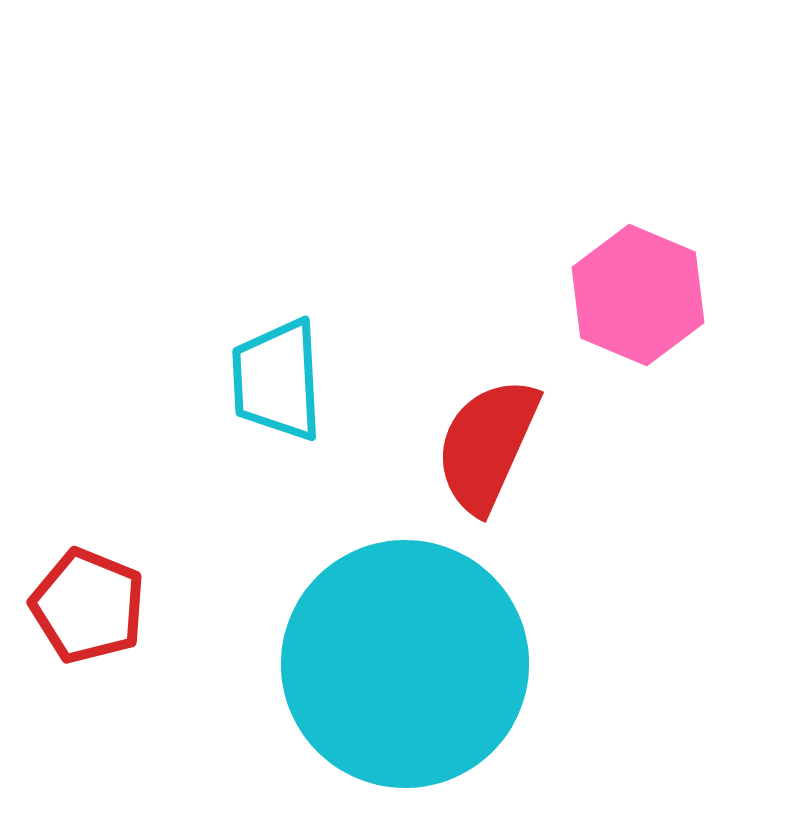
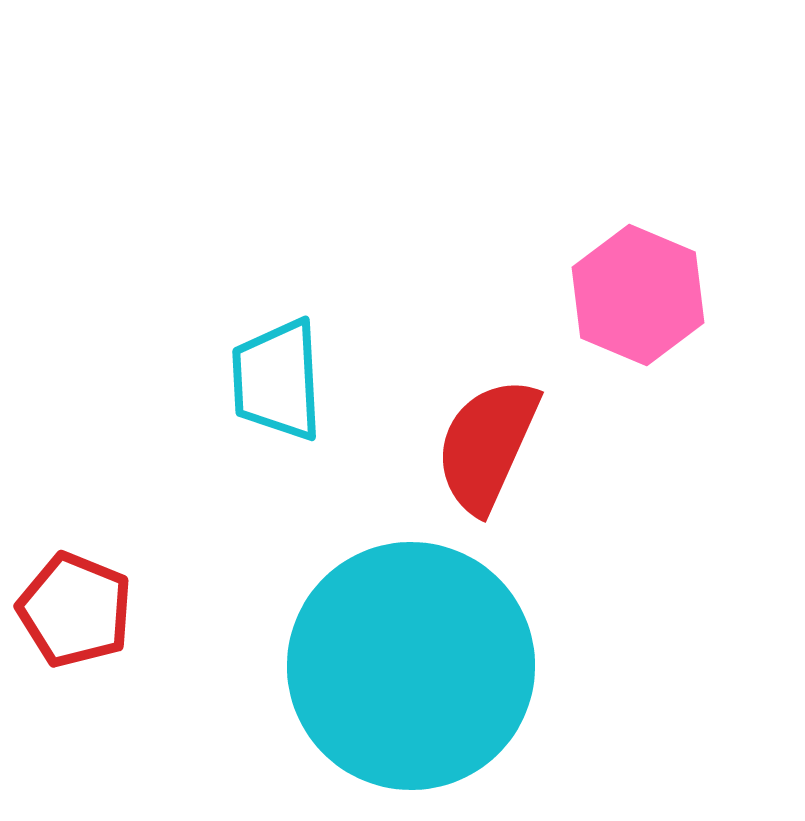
red pentagon: moved 13 px left, 4 px down
cyan circle: moved 6 px right, 2 px down
